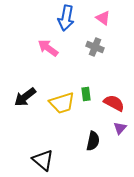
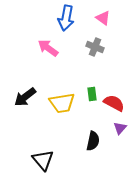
green rectangle: moved 6 px right
yellow trapezoid: rotated 8 degrees clockwise
black triangle: rotated 10 degrees clockwise
